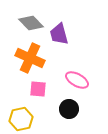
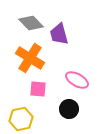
orange cross: rotated 8 degrees clockwise
